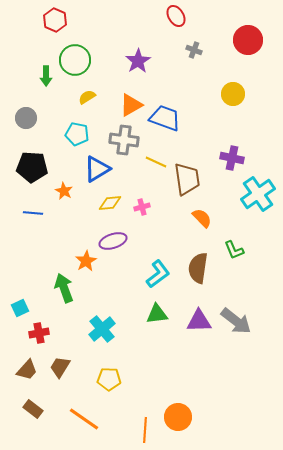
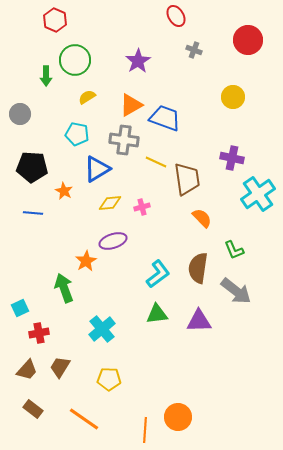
yellow circle at (233, 94): moved 3 px down
gray circle at (26, 118): moved 6 px left, 4 px up
gray arrow at (236, 321): moved 30 px up
